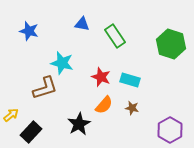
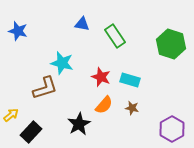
blue star: moved 11 px left
purple hexagon: moved 2 px right, 1 px up
